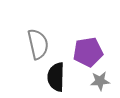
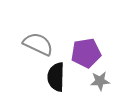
gray semicircle: rotated 52 degrees counterclockwise
purple pentagon: moved 2 px left, 1 px down
